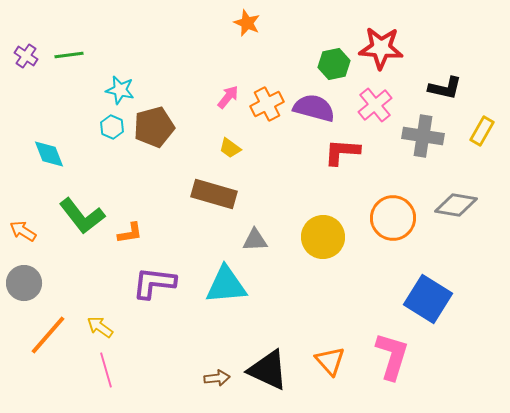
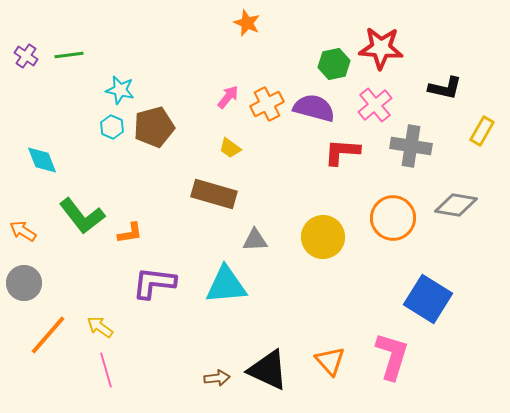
gray cross: moved 12 px left, 10 px down
cyan diamond: moved 7 px left, 6 px down
